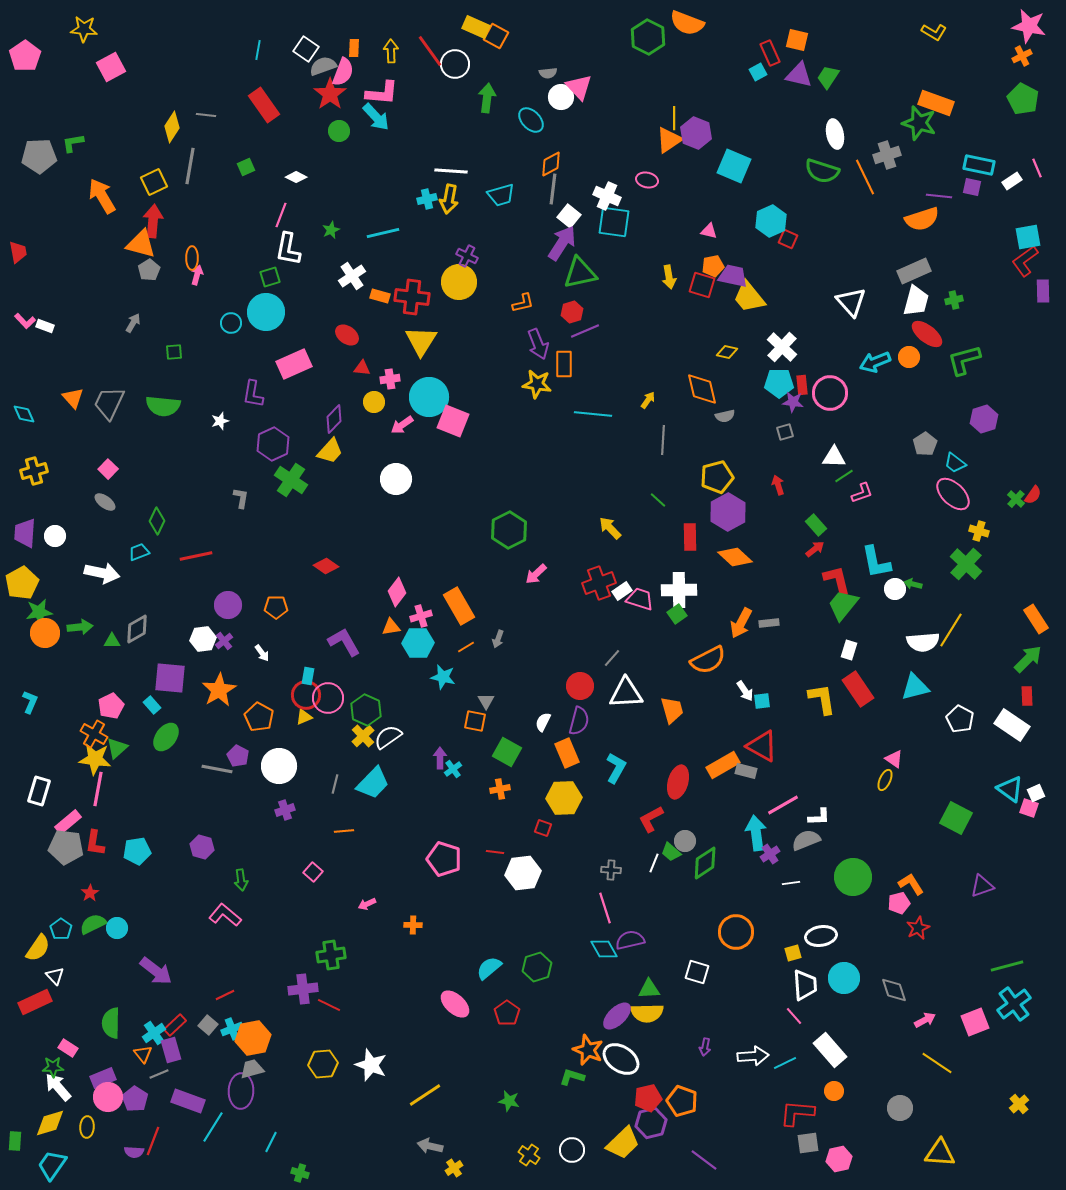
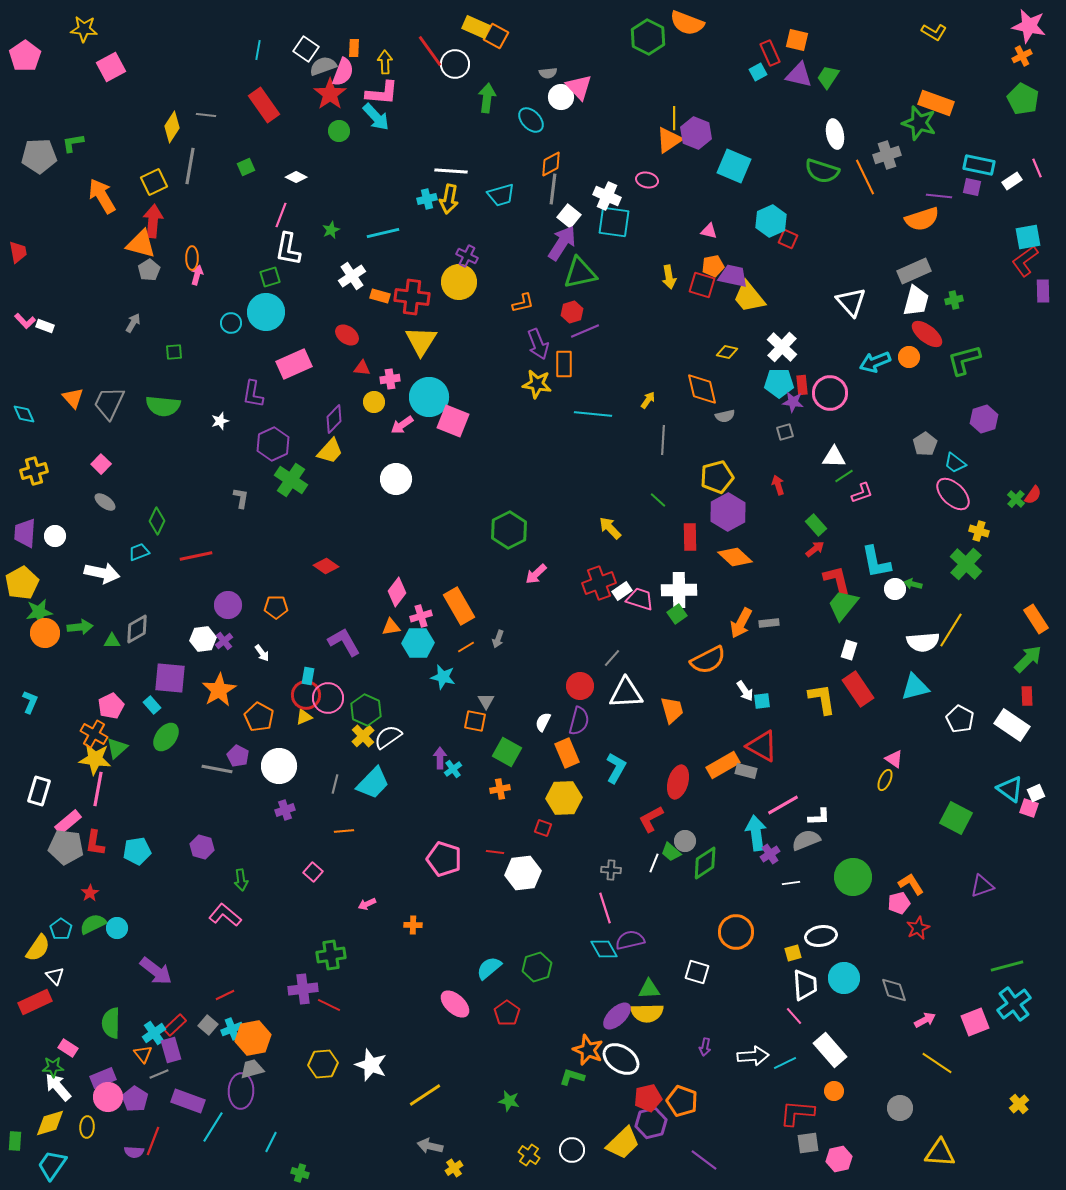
yellow arrow at (391, 51): moved 6 px left, 11 px down
pink square at (108, 469): moved 7 px left, 5 px up
